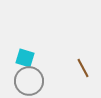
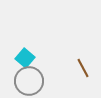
cyan square: rotated 24 degrees clockwise
